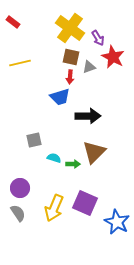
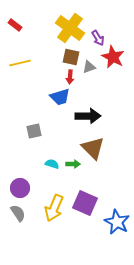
red rectangle: moved 2 px right, 3 px down
gray square: moved 9 px up
brown triangle: moved 1 px left, 4 px up; rotated 30 degrees counterclockwise
cyan semicircle: moved 2 px left, 6 px down
